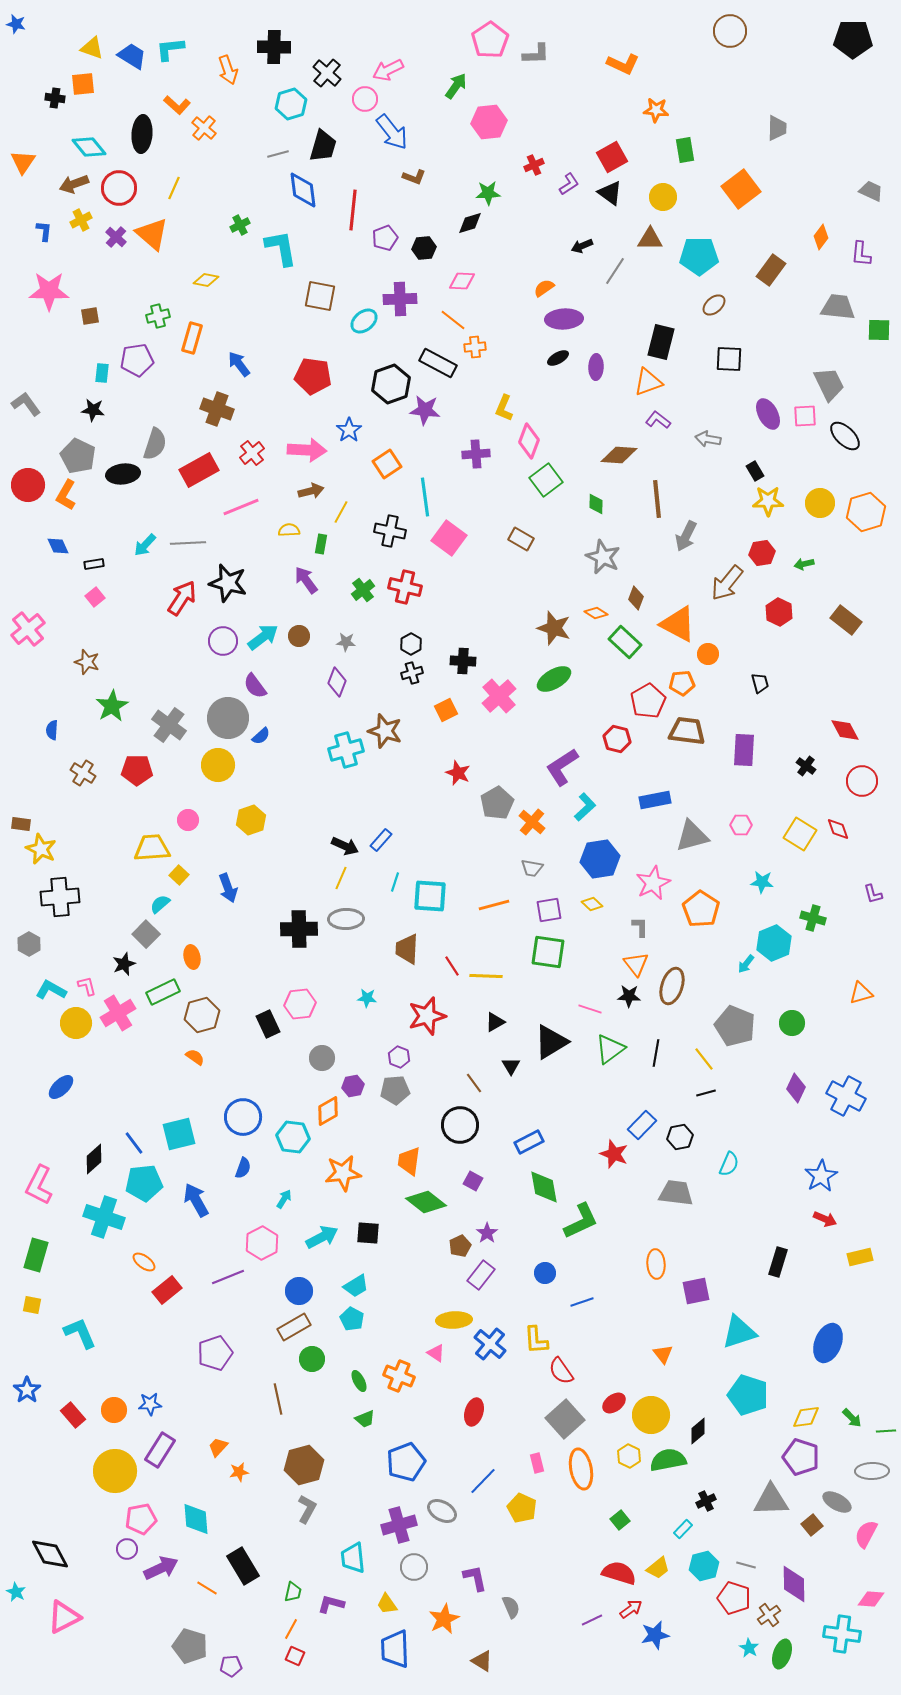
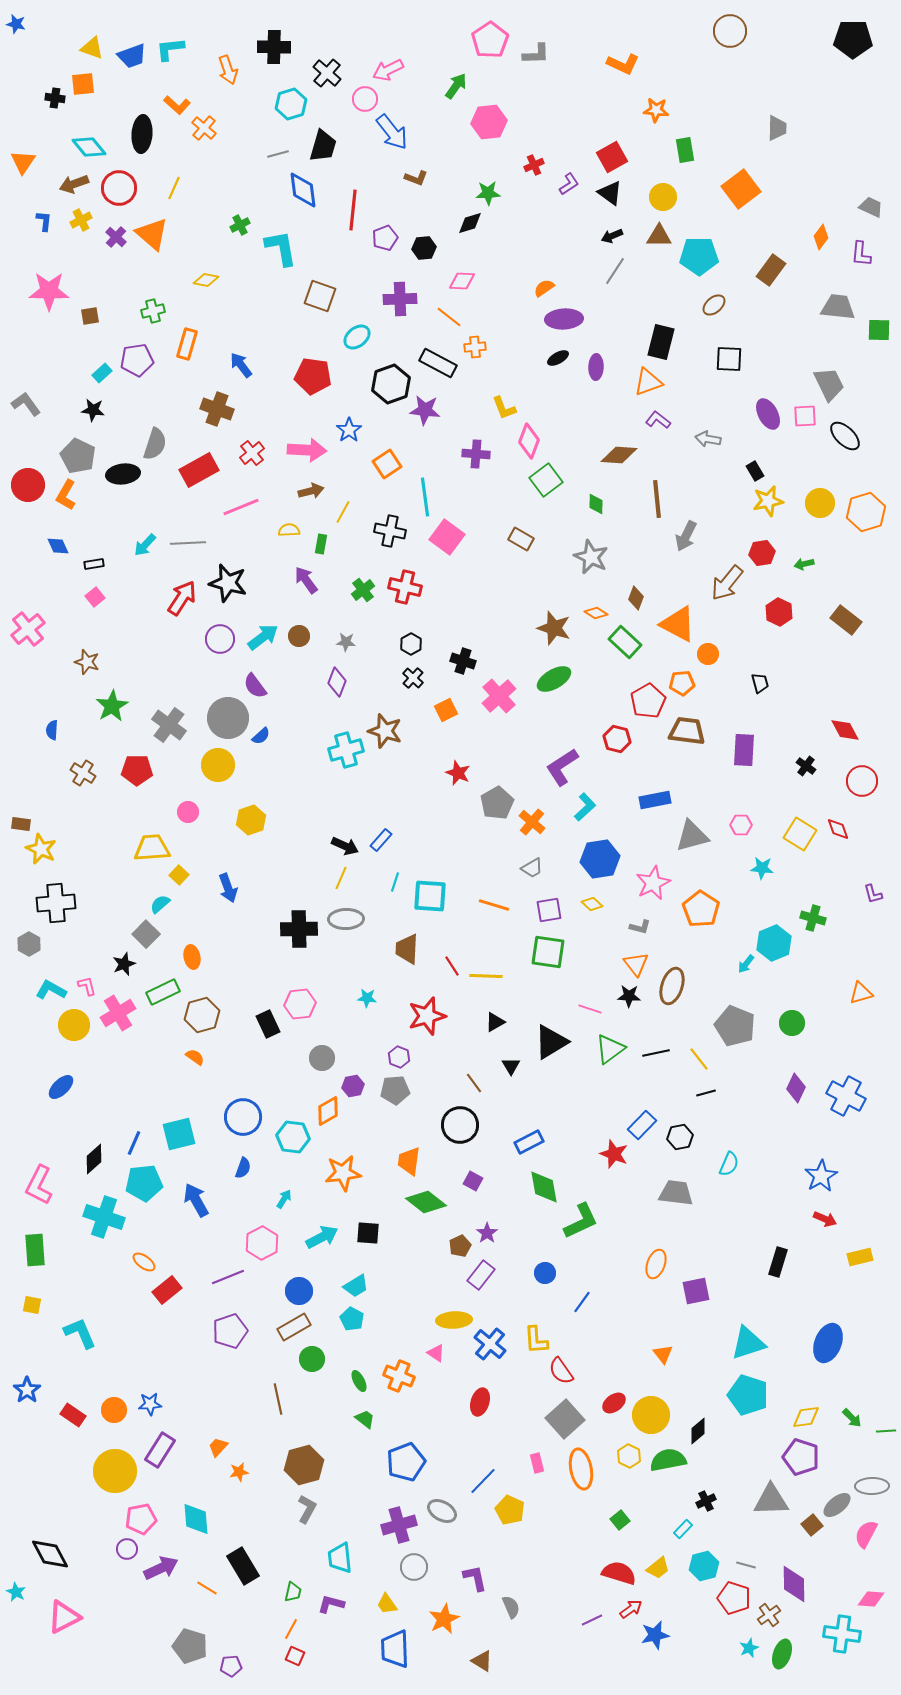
blue trapezoid at (132, 56): rotated 128 degrees clockwise
brown L-shape at (414, 177): moved 2 px right, 1 px down
gray trapezoid at (871, 191): moved 16 px down
blue L-shape at (44, 231): moved 10 px up
brown triangle at (650, 239): moved 9 px right, 3 px up
black arrow at (582, 246): moved 30 px right, 10 px up
brown square at (320, 296): rotated 8 degrees clockwise
green cross at (158, 316): moved 5 px left, 5 px up
orange line at (453, 320): moved 4 px left, 3 px up
cyan ellipse at (364, 321): moved 7 px left, 16 px down
orange rectangle at (192, 338): moved 5 px left, 6 px down
blue arrow at (239, 364): moved 2 px right, 1 px down
cyan rectangle at (102, 373): rotated 42 degrees clockwise
yellow L-shape at (504, 408): rotated 44 degrees counterclockwise
purple cross at (476, 454): rotated 8 degrees clockwise
yellow star at (768, 501): rotated 12 degrees counterclockwise
yellow line at (341, 512): moved 2 px right
pink square at (449, 538): moved 2 px left, 1 px up
gray star at (603, 557): moved 12 px left
purple circle at (223, 641): moved 3 px left, 2 px up
black cross at (463, 661): rotated 15 degrees clockwise
black cross at (412, 673): moved 1 px right, 5 px down; rotated 30 degrees counterclockwise
pink circle at (188, 820): moved 8 px up
gray trapezoid at (532, 868): rotated 40 degrees counterclockwise
cyan star at (762, 882): moved 14 px up
black cross at (60, 897): moved 4 px left, 6 px down
orange line at (494, 905): rotated 32 degrees clockwise
gray L-shape at (640, 927): rotated 105 degrees clockwise
yellow circle at (76, 1023): moved 2 px left, 2 px down
black line at (656, 1053): rotated 68 degrees clockwise
yellow line at (704, 1059): moved 5 px left
blue line at (134, 1143): rotated 60 degrees clockwise
green rectangle at (36, 1255): moved 1 px left, 5 px up; rotated 20 degrees counterclockwise
orange ellipse at (656, 1264): rotated 24 degrees clockwise
blue line at (582, 1302): rotated 35 degrees counterclockwise
cyan triangle at (739, 1332): moved 9 px right, 11 px down
purple pentagon at (215, 1353): moved 15 px right, 22 px up
red ellipse at (474, 1412): moved 6 px right, 10 px up
red rectangle at (73, 1415): rotated 15 degrees counterclockwise
green trapezoid at (365, 1419): rotated 120 degrees counterclockwise
gray ellipse at (872, 1471): moved 15 px down
gray ellipse at (837, 1502): moved 3 px down; rotated 68 degrees counterclockwise
yellow pentagon at (522, 1508): moved 12 px left, 2 px down
cyan trapezoid at (353, 1558): moved 13 px left
cyan star at (749, 1648): rotated 18 degrees clockwise
